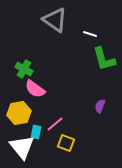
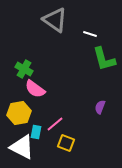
purple semicircle: moved 1 px down
white triangle: rotated 24 degrees counterclockwise
